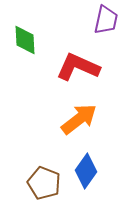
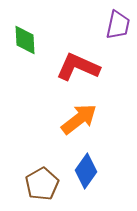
purple trapezoid: moved 12 px right, 5 px down
brown pentagon: moved 2 px left, 1 px down; rotated 20 degrees clockwise
